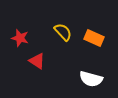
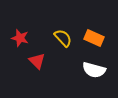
yellow semicircle: moved 6 px down
red triangle: rotated 12 degrees clockwise
white semicircle: moved 3 px right, 9 px up
